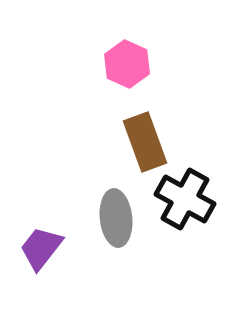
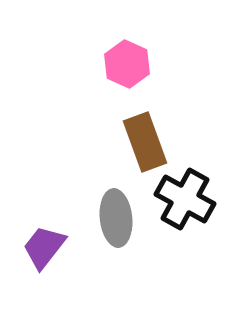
purple trapezoid: moved 3 px right, 1 px up
